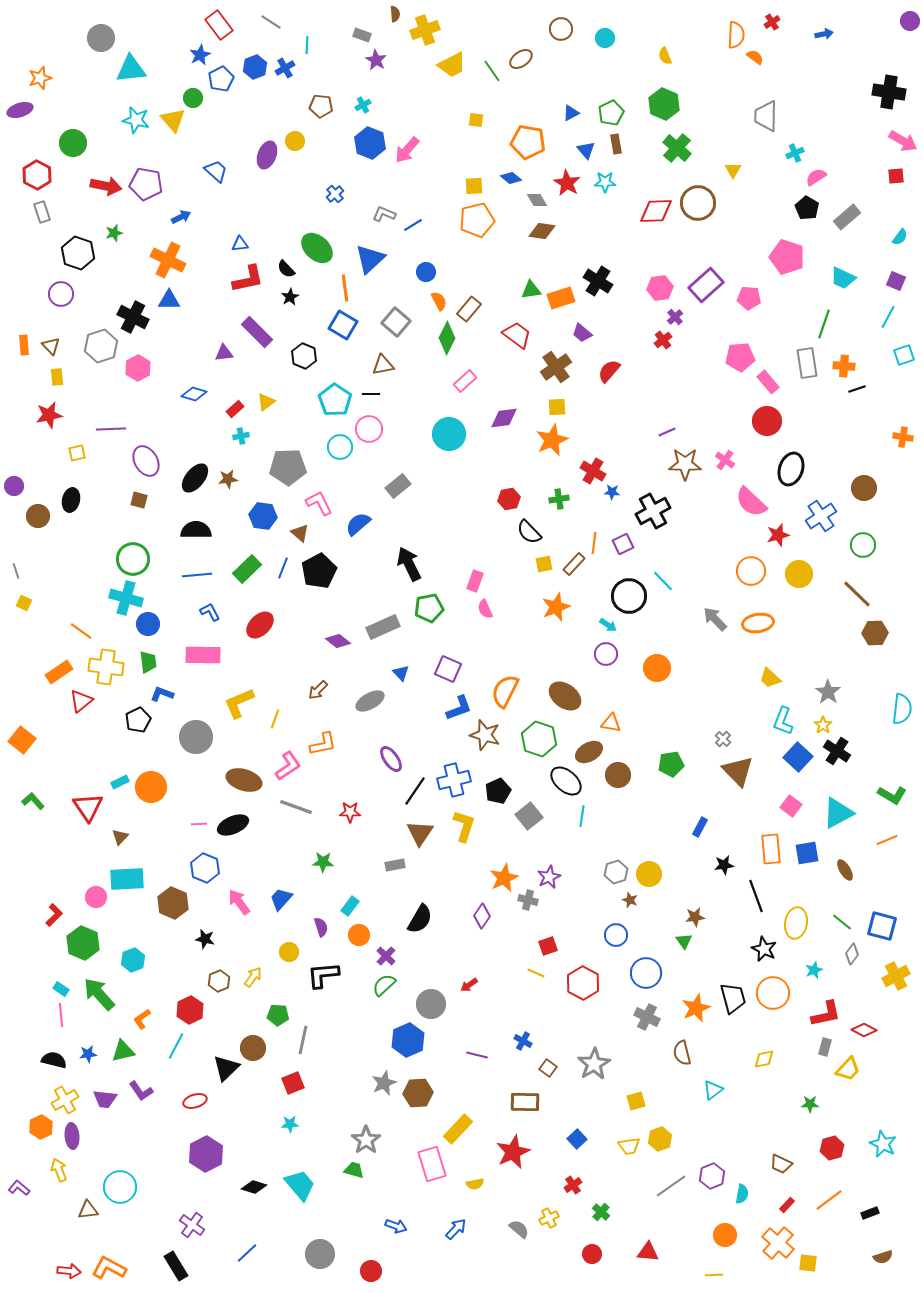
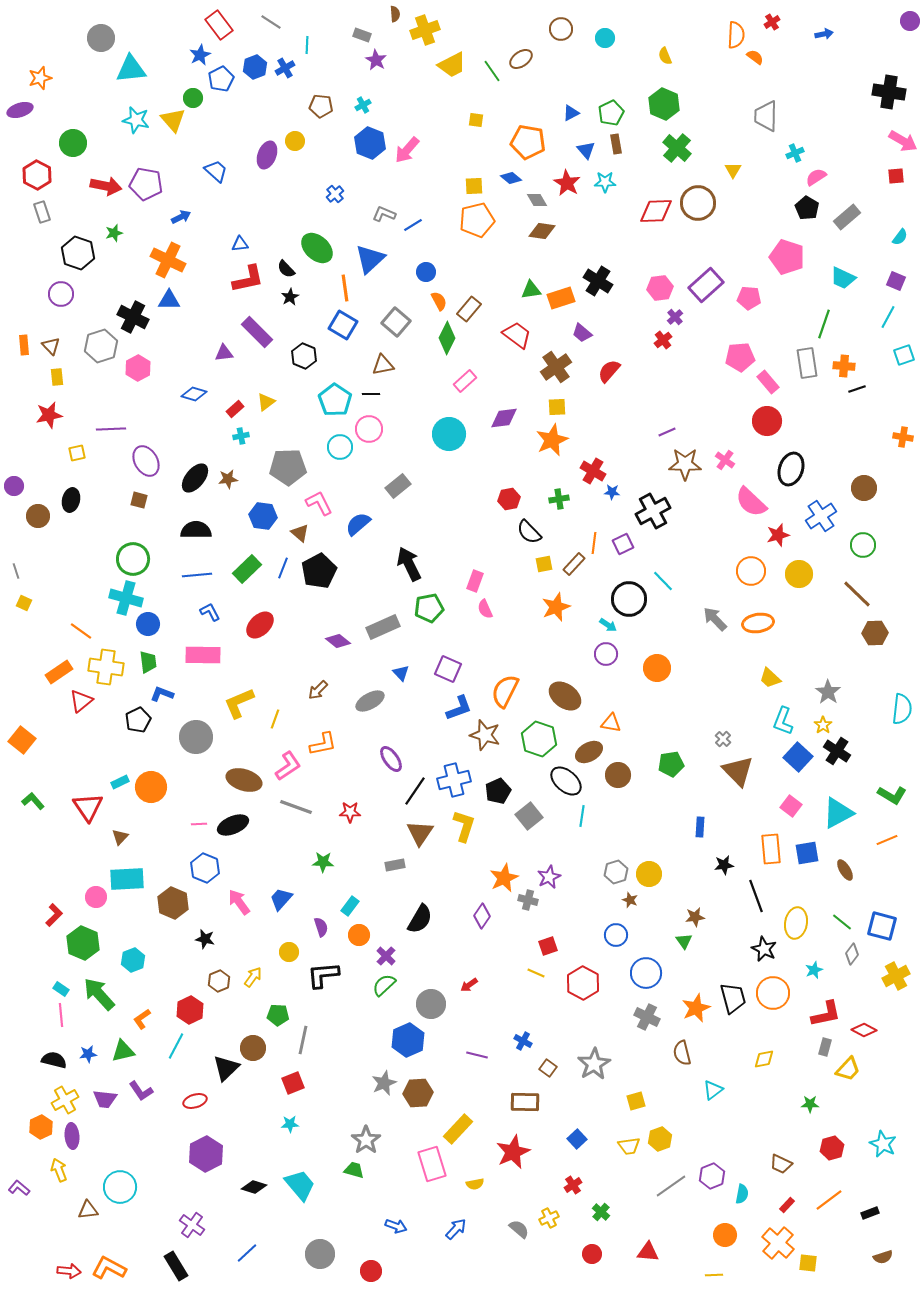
black circle at (629, 596): moved 3 px down
blue rectangle at (700, 827): rotated 24 degrees counterclockwise
